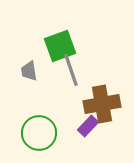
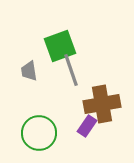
purple rectangle: moved 1 px left; rotated 10 degrees counterclockwise
